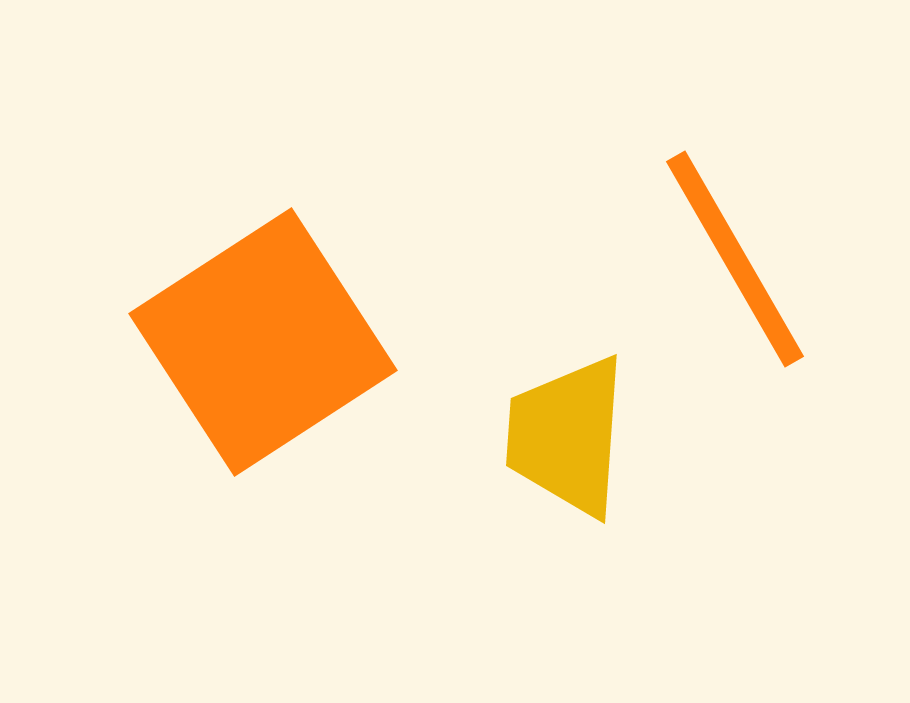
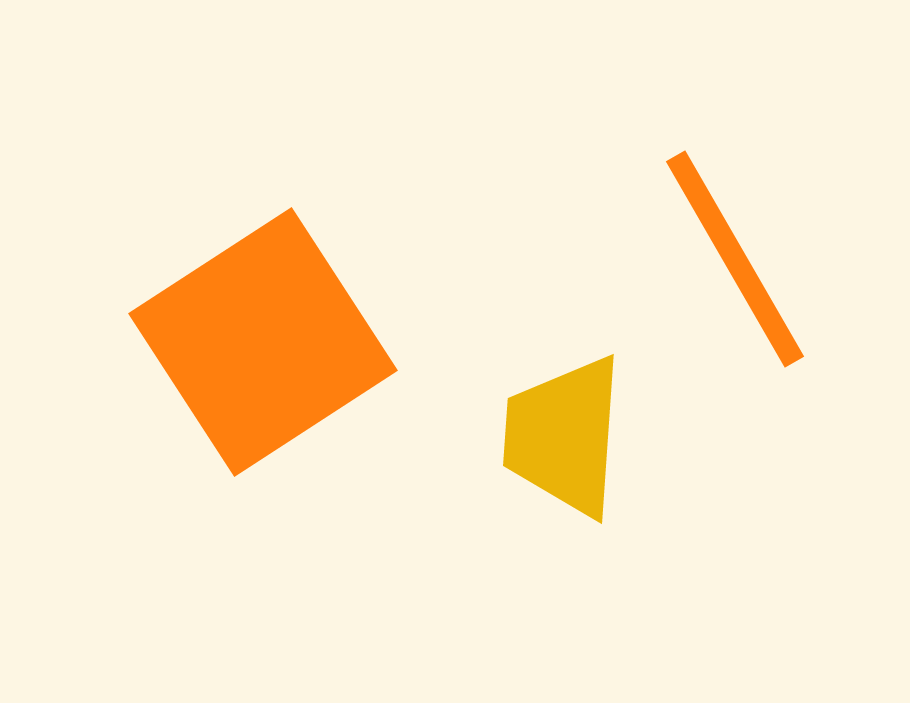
yellow trapezoid: moved 3 px left
